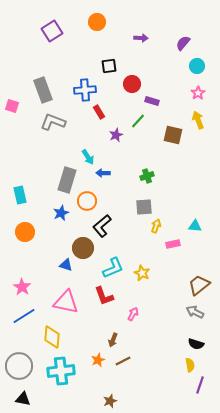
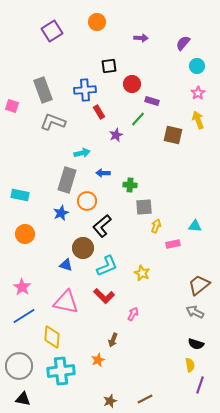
green line at (138, 121): moved 2 px up
cyan arrow at (88, 157): moved 6 px left, 4 px up; rotated 70 degrees counterclockwise
green cross at (147, 176): moved 17 px left, 9 px down; rotated 24 degrees clockwise
cyan rectangle at (20, 195): rotated 66 degrees counterclockwise
orange circle at (25, 232): moved 2 px down
cyan L-shape at (113, 268): moved 6 px left, 2 px up
red L-shape at (104, 296): rotated 25 degrees counterclockwise
brown line at (123, 361): moved 22 px right, 38 px down
